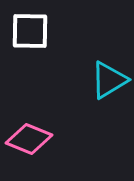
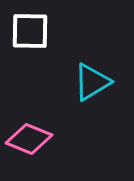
cyan triangle: moved 17 px left, 2 px down
